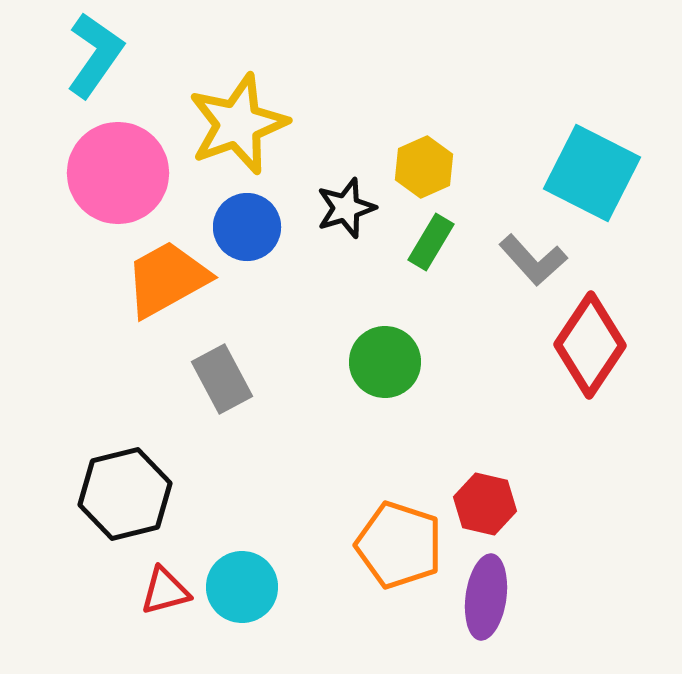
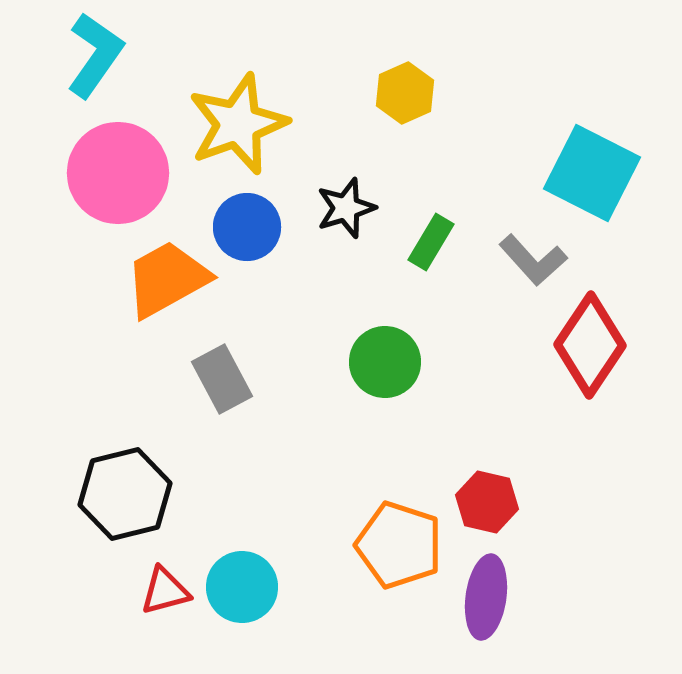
yellow hexagon: moved 19 px left, 74 px up
red hexagon: moved 2 px right, 2 px up
